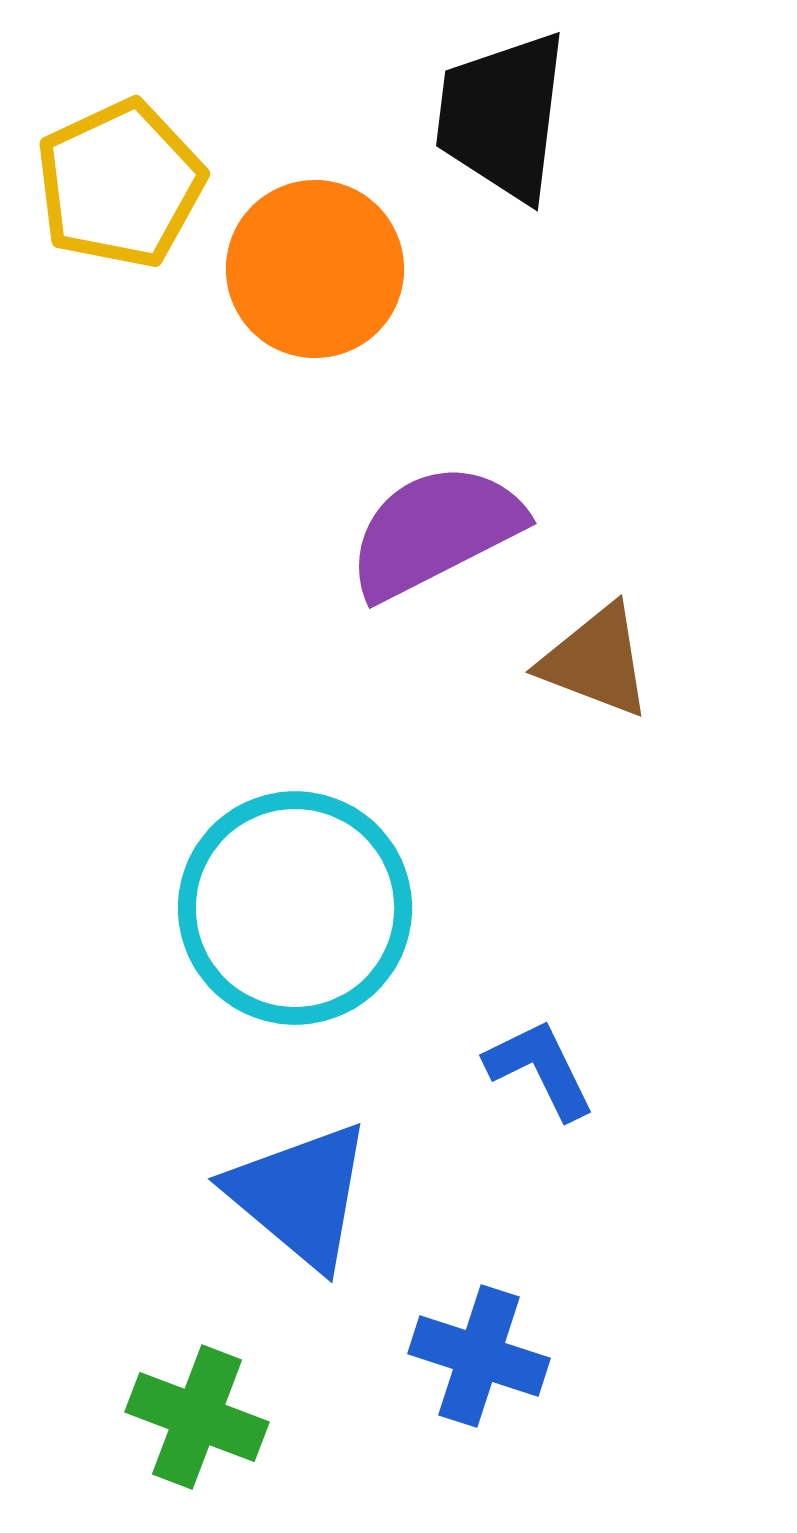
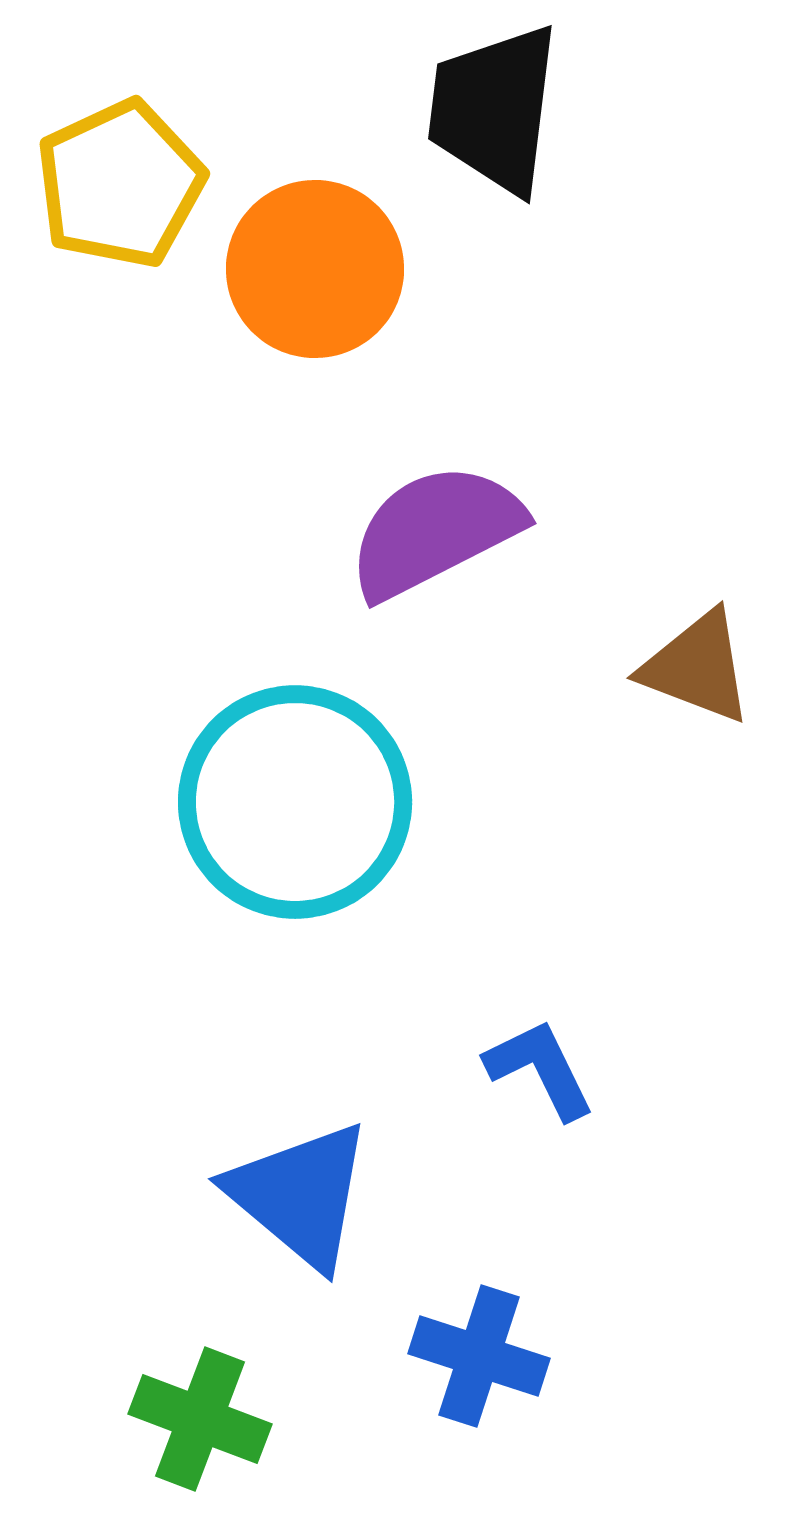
black trapezoid: moved 8 px left, 7 px up
brown triangle: moved 101 px right, 6 px down
cyan circle: moved 106 px up
green cross: moved 3 px right, 2 px down
